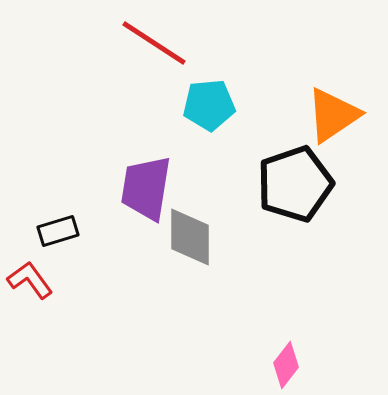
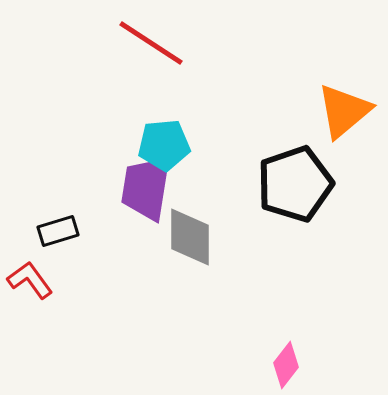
red line: moved 3 px left
cyan pentagon: moved 45 px left, 40 px down
orange triangle: moved 11 px right, 4 px up; rotated 6 degrees counterclockwise
